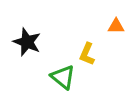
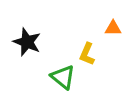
orange triangle: moved 3 px left, 2 px down
